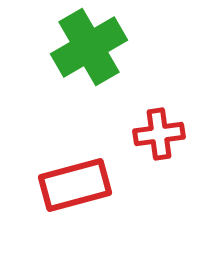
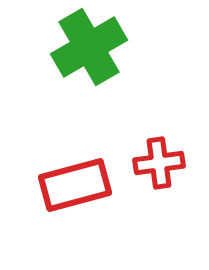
red cross: moved 29 px down
